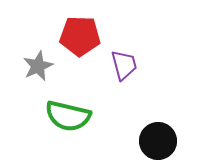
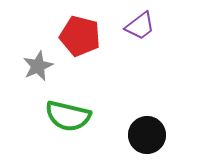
red pentagon: rotated 12 degrees clockwise
purple trapezoid: moved 16 px right, 39 px up; rotated 68 degrees clockwise
black circle: moved 11 px left, 6 px up
